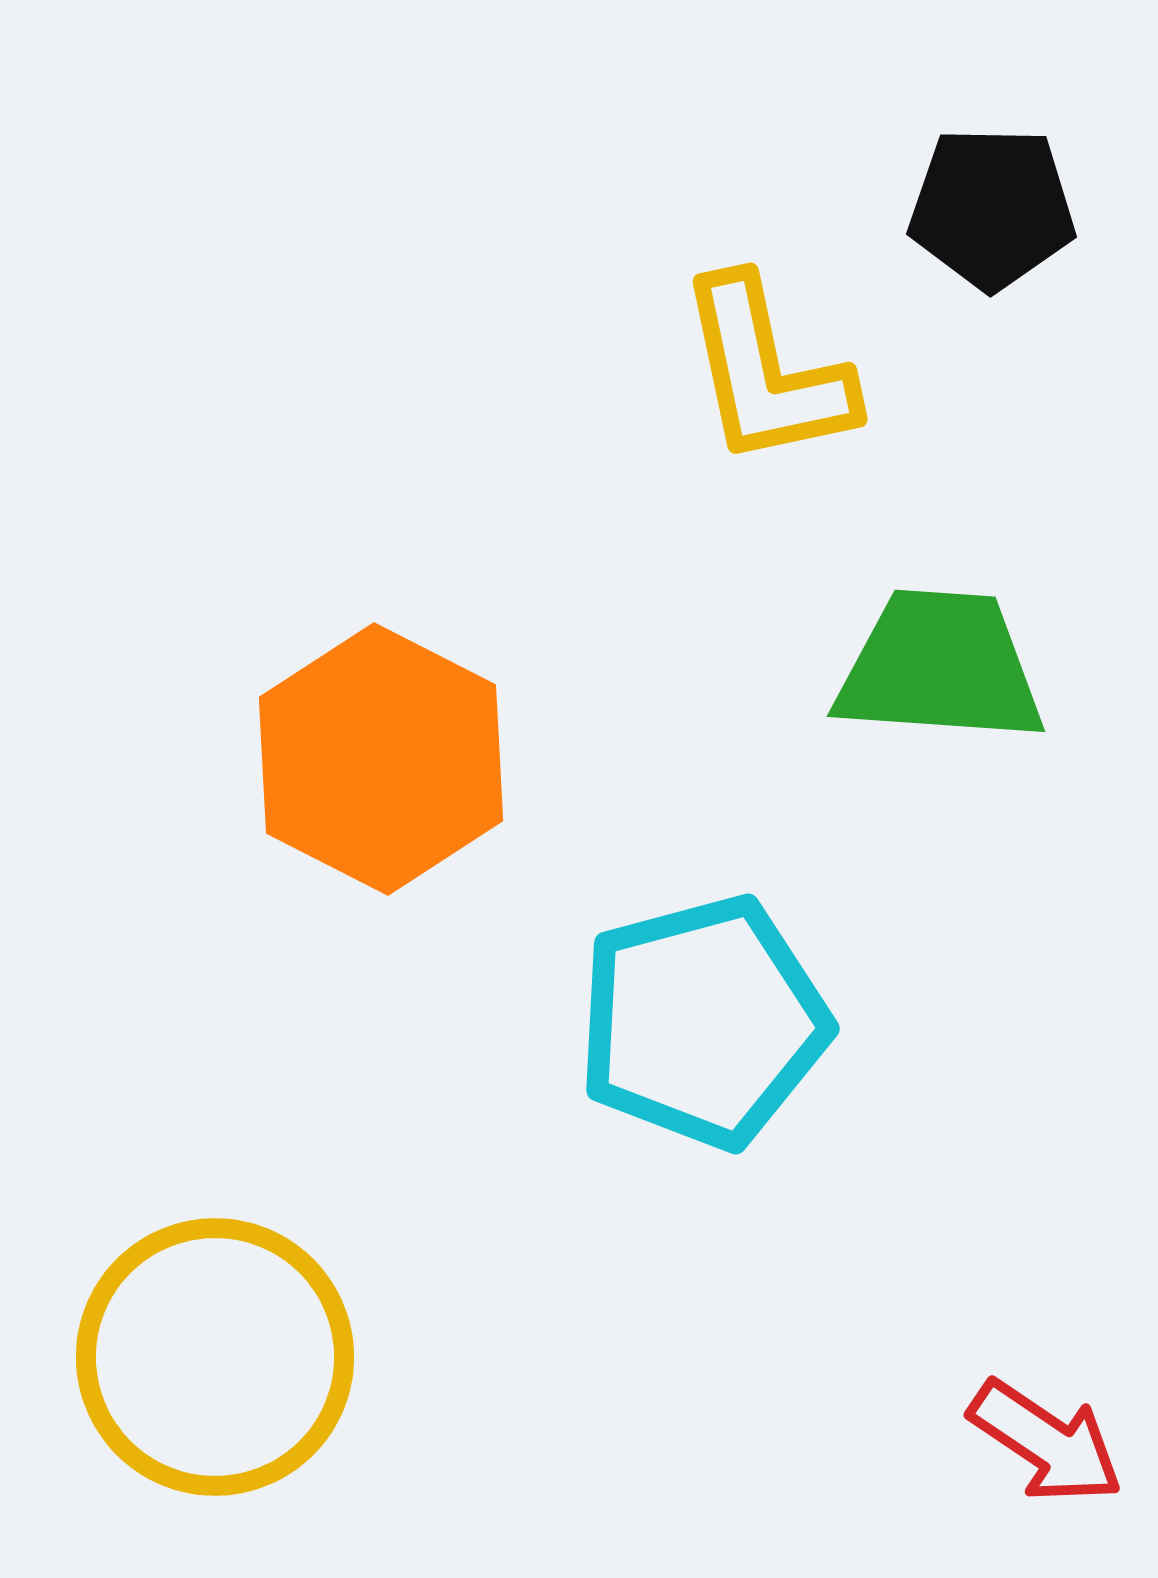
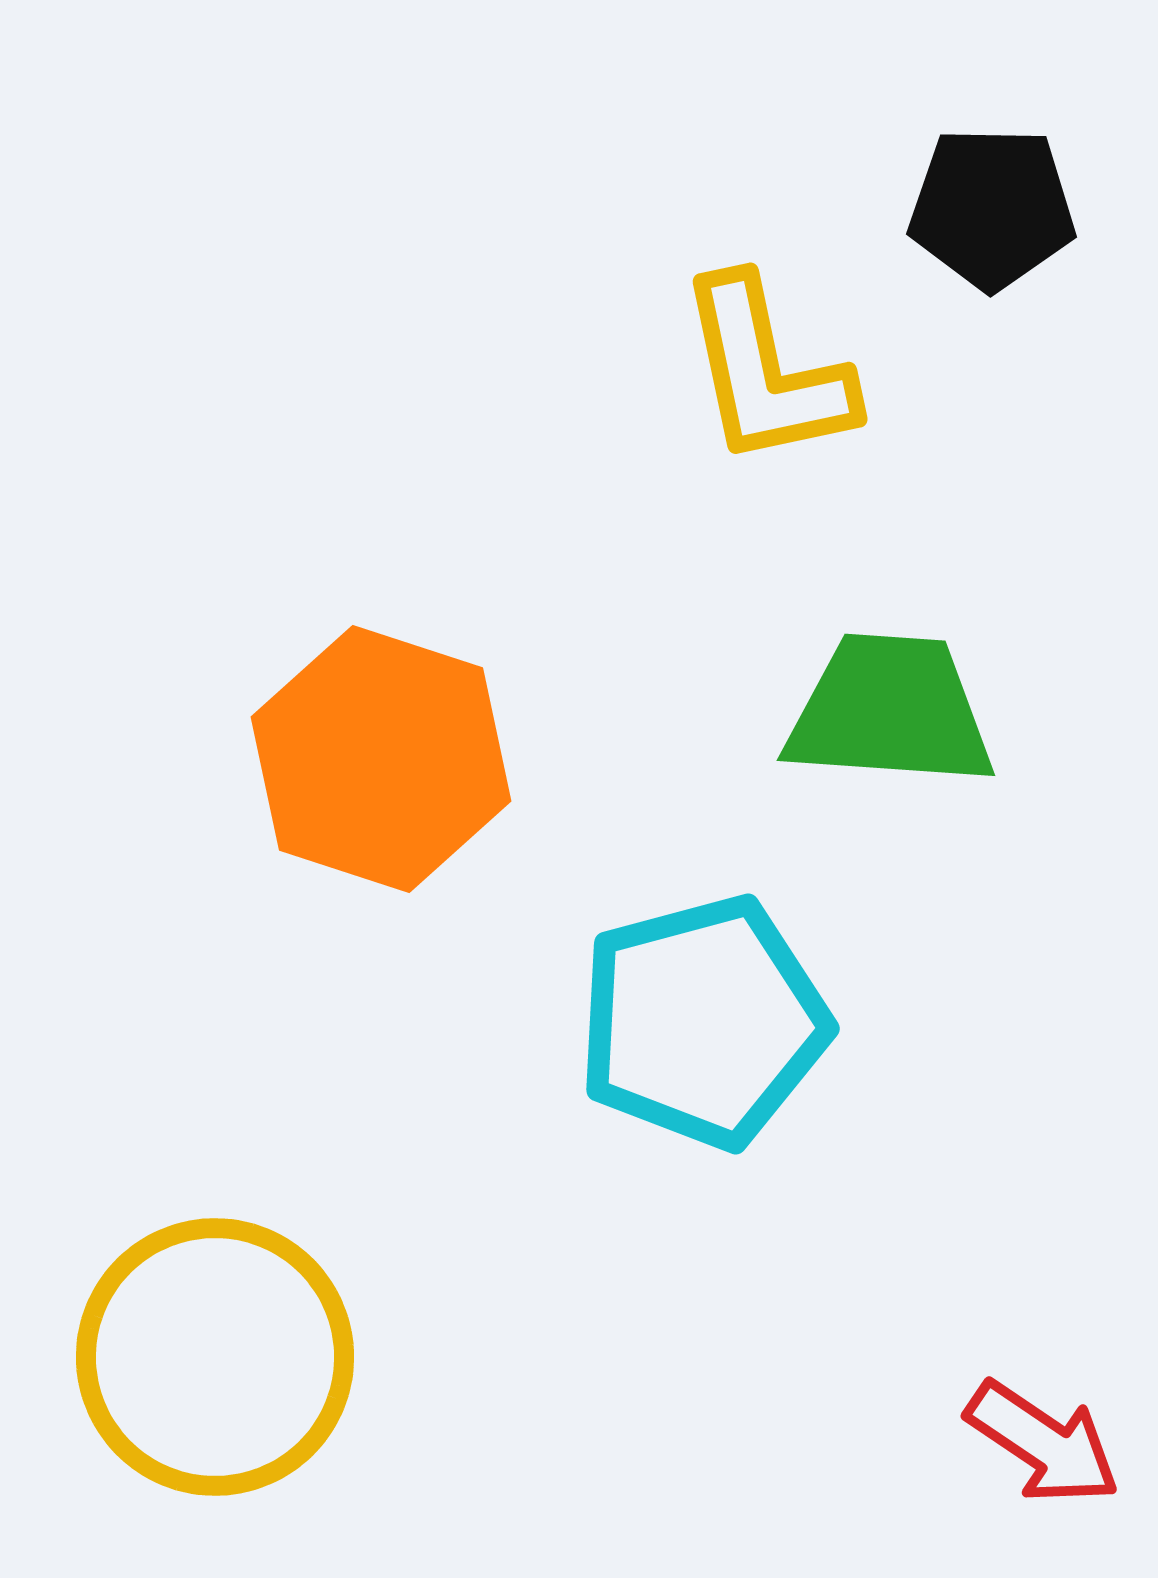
green trapezoid: moved 50 px left, 44 px down
orange hexagon: rotated 9 degrees counterclockwise
red arrow: moved 3 px left, 1 px down
